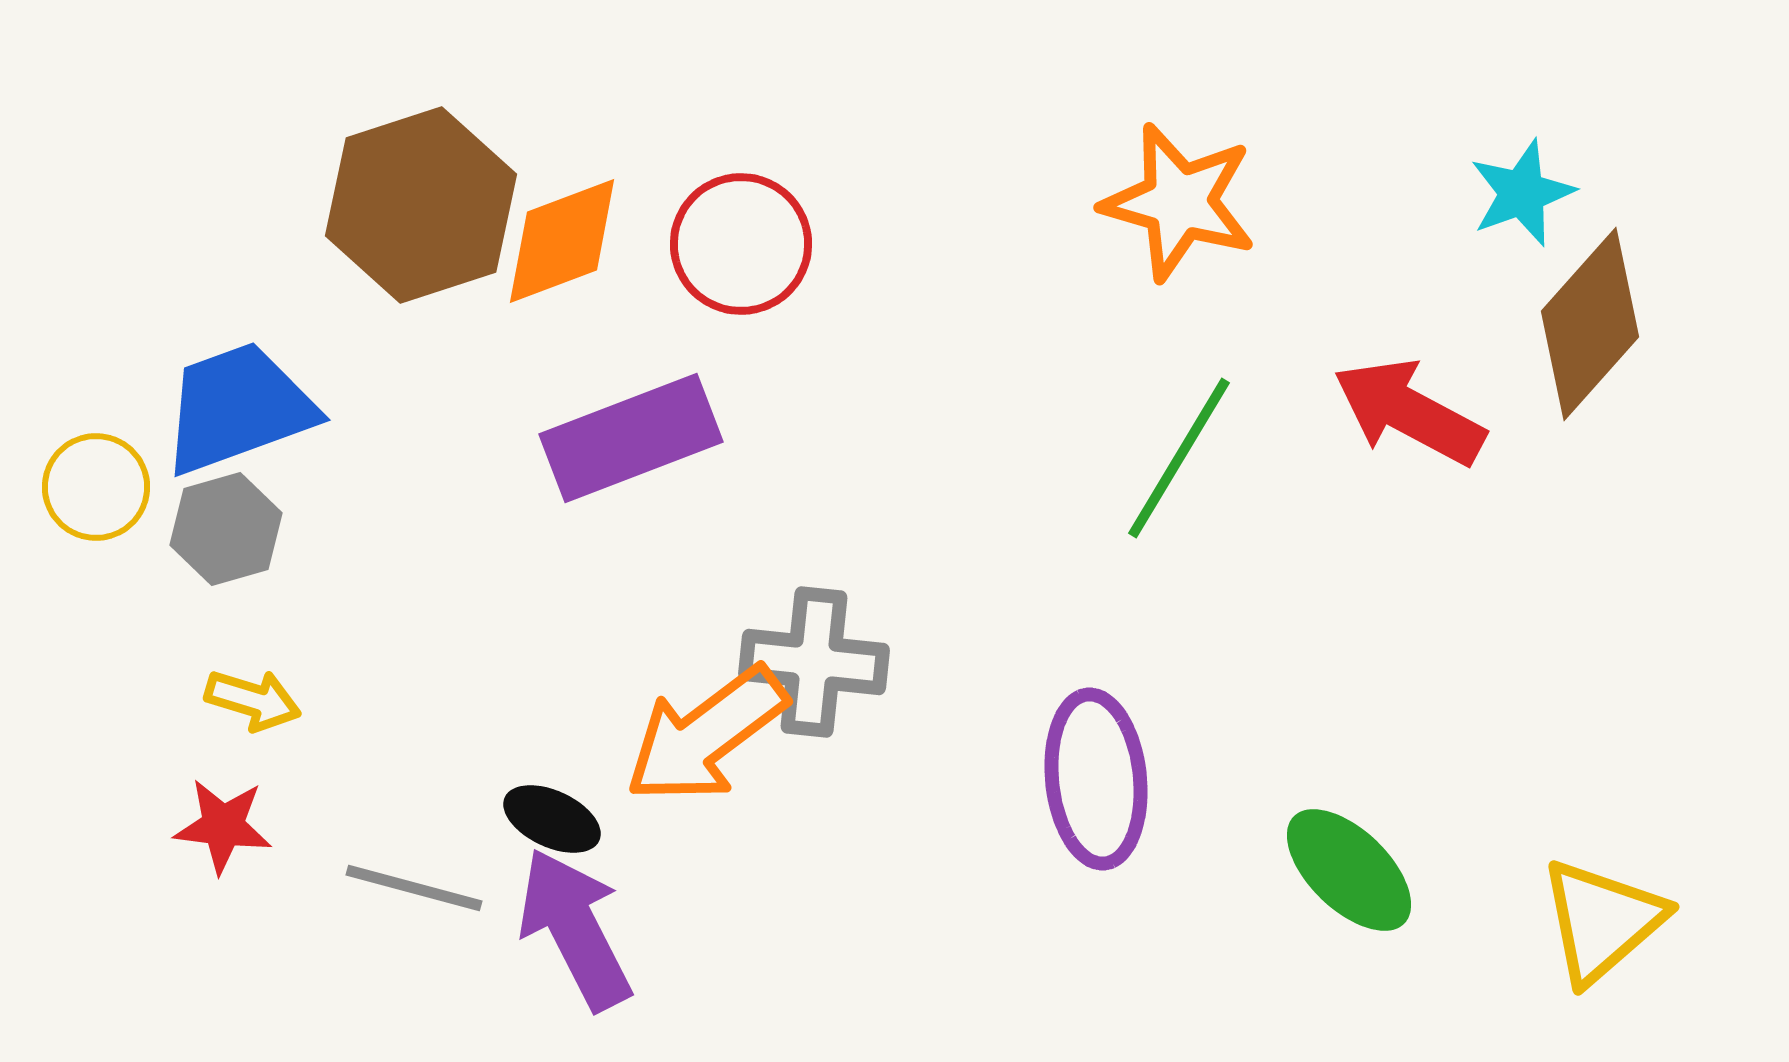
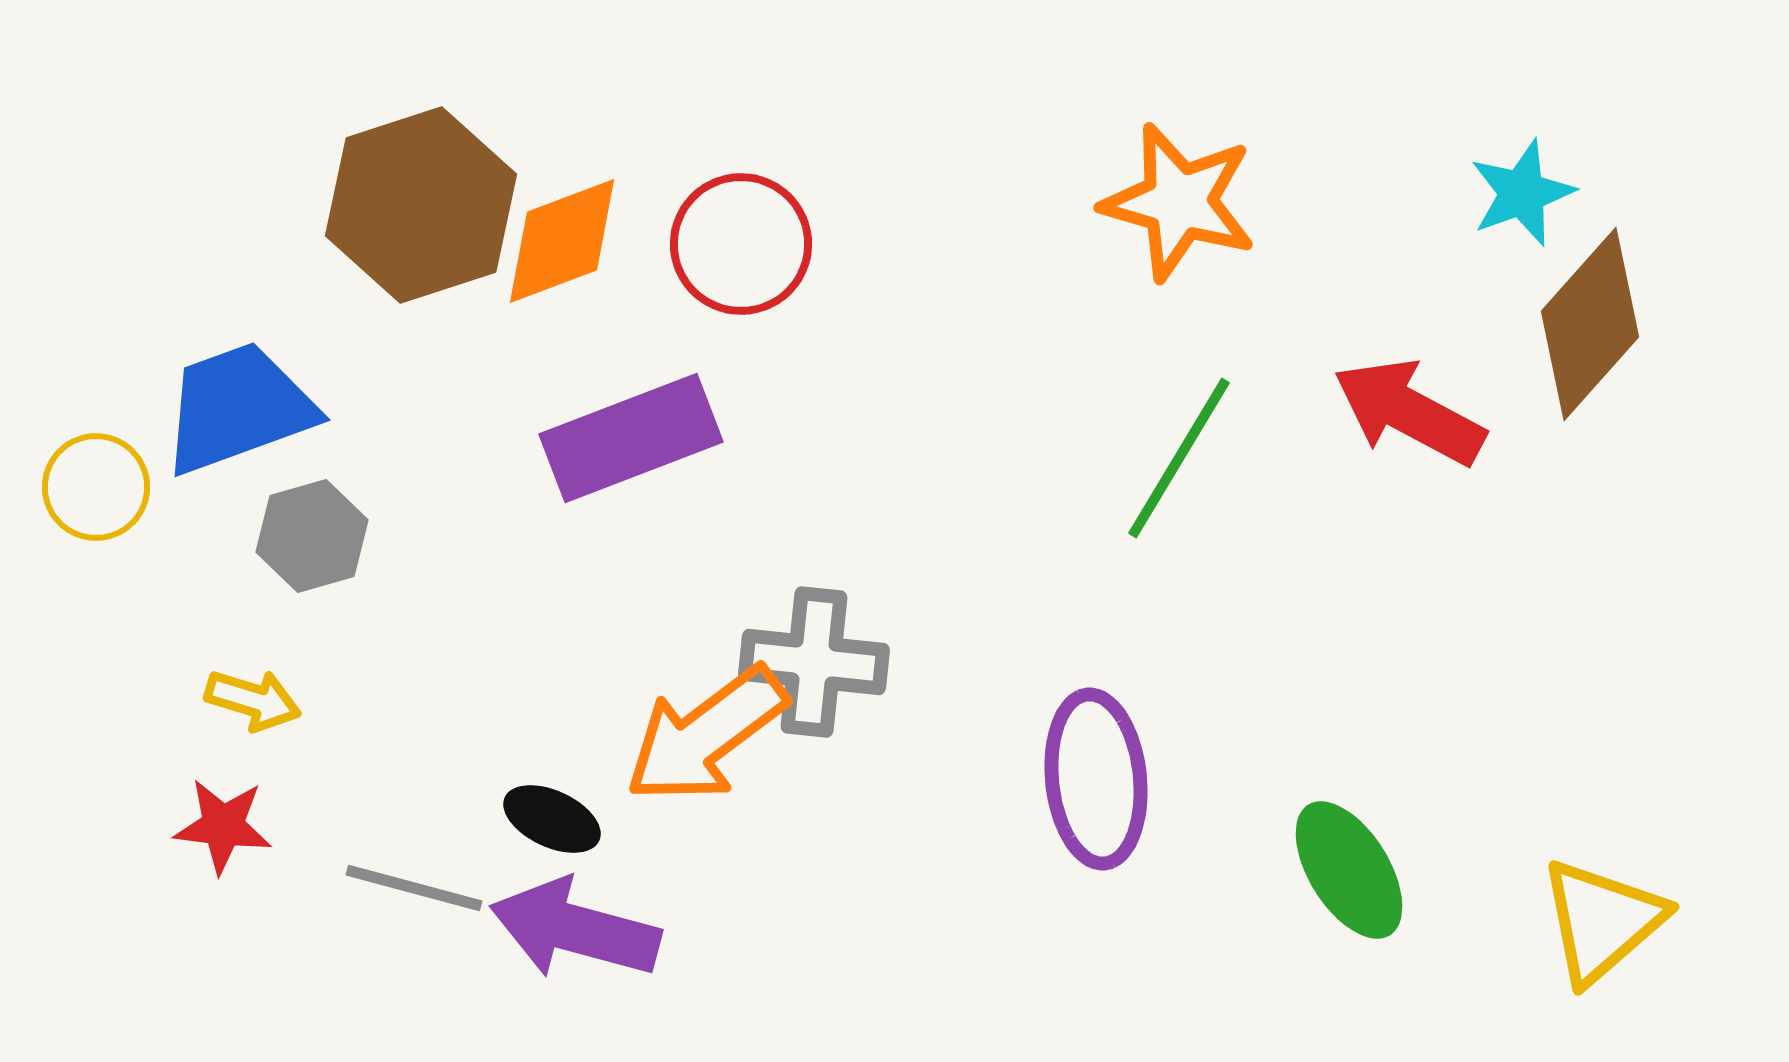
gray hexagon: moved 86 px right, 7 px down
green ellipse: rotated 14 degrees clockwise
purple arrow: rotated 48 degrees counterclockwise
